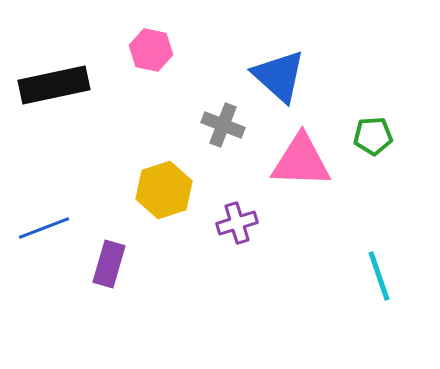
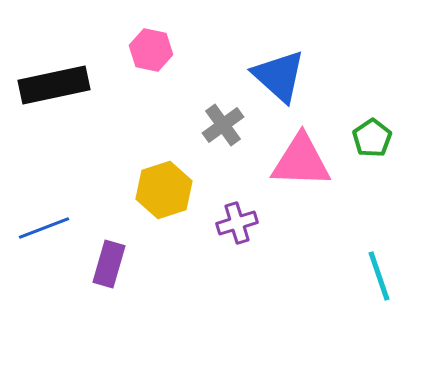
gray cross: rotated 33 degrees clockwise
green pentagon: moved 1 px left, 2 px down; rotated 30 degrees counterclockwise
